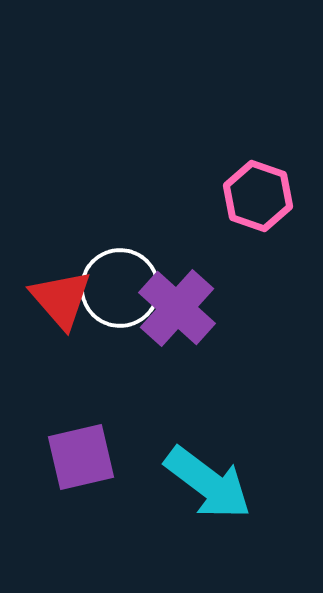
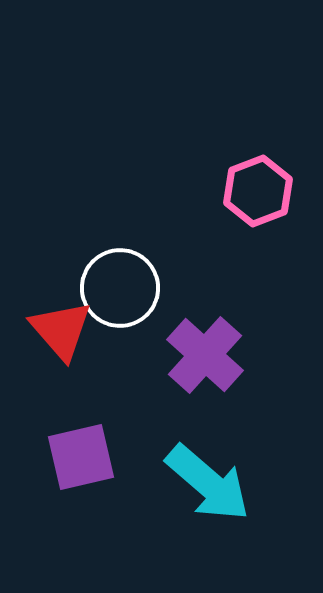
pink hexagon: moved 5 px up; rotated 20 degrees clockwise
red triangle: moved 31 px down
purple cross: moved 28 px right, 47 px down
cyan arrow: rotated 4 degrees clockwise
